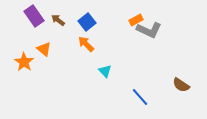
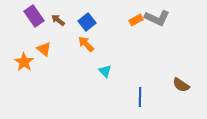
gray L-shape: moved 8 px right, 12 px up
blue line: rotated 42 degrees clockwise
